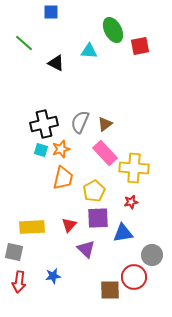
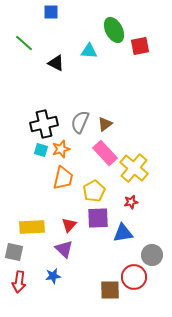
green ellipse: moved 1 px right
yellow cross: rotated 36 degrees clockwise
purple triangle: moved 22 px left
